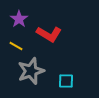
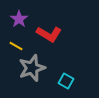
gray star: moved 1 px right, 3 px up
cyan square: rotated 28 degrees clockwise
